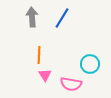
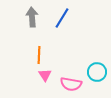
cyan circle: moved 7 px right, 8 px down
